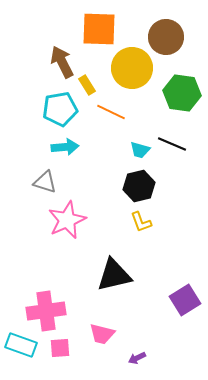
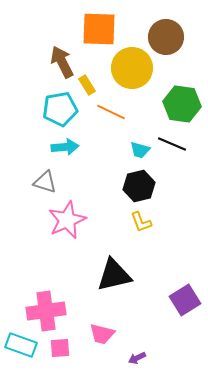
green hexagon: moved 11 px down
